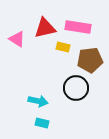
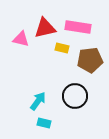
pink triangle: moved 4 px right; rotated 18 degrees counterclockwise
yellow rectangle: moved 1 px left, 1 px down
black circle: moved 1 px left, 8 px down
cyan arrow: rotated 66 degrees counterclockwise
cyan rectangle: moved 2 px right
